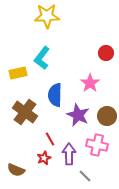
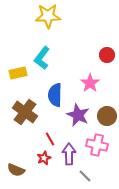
yellow star: moved 1 px right
red circle: moved 1 px right, 2 px down
